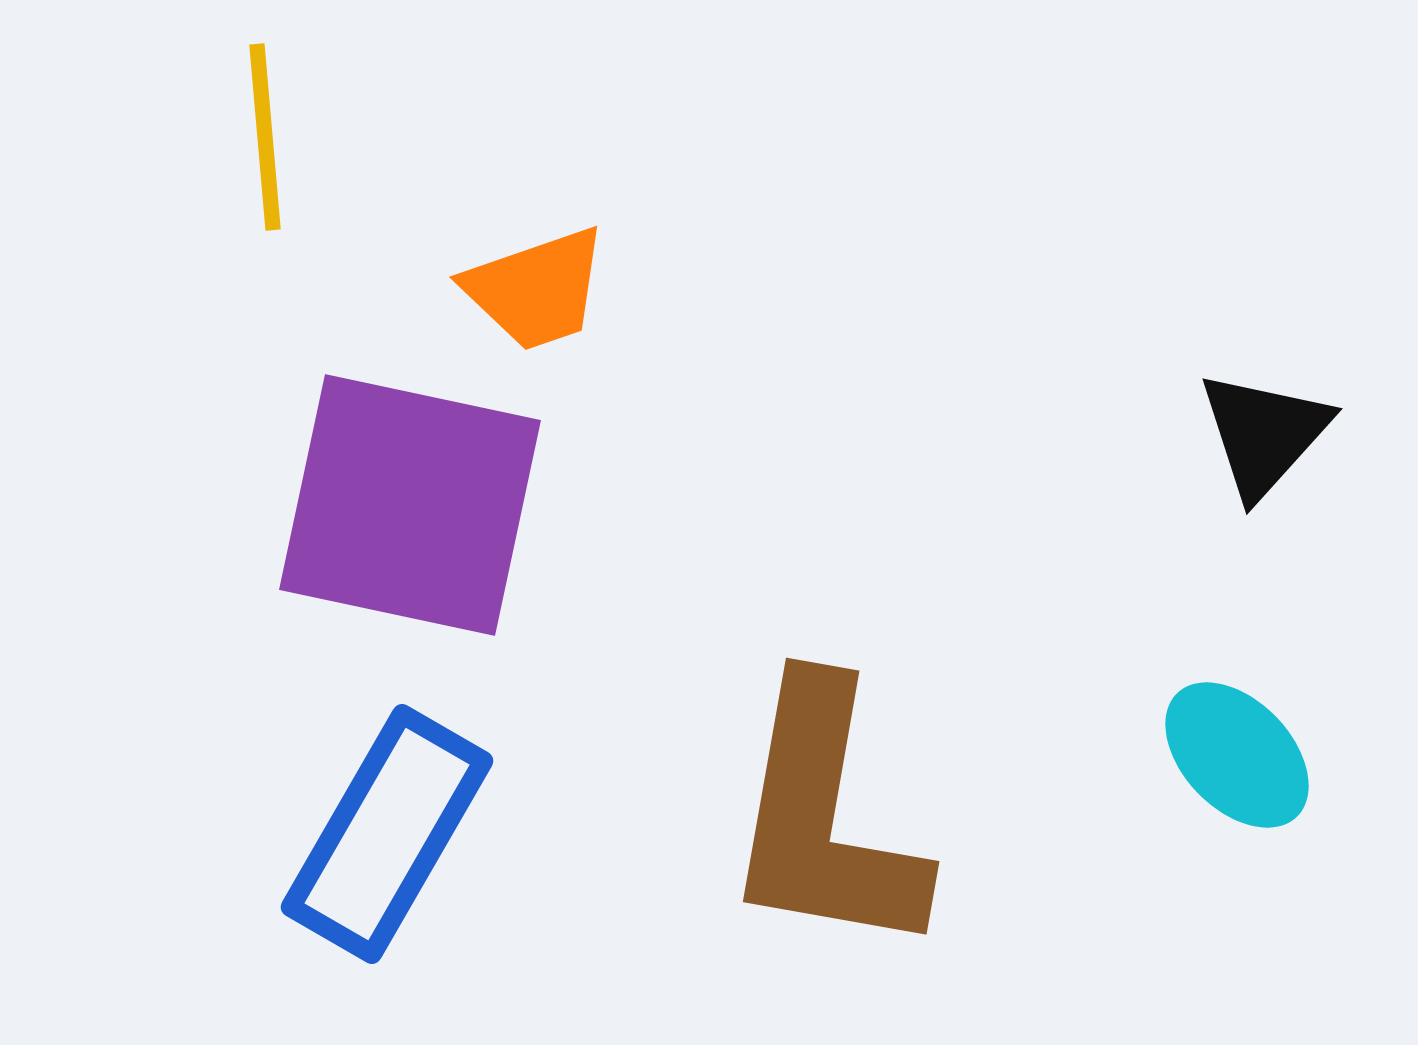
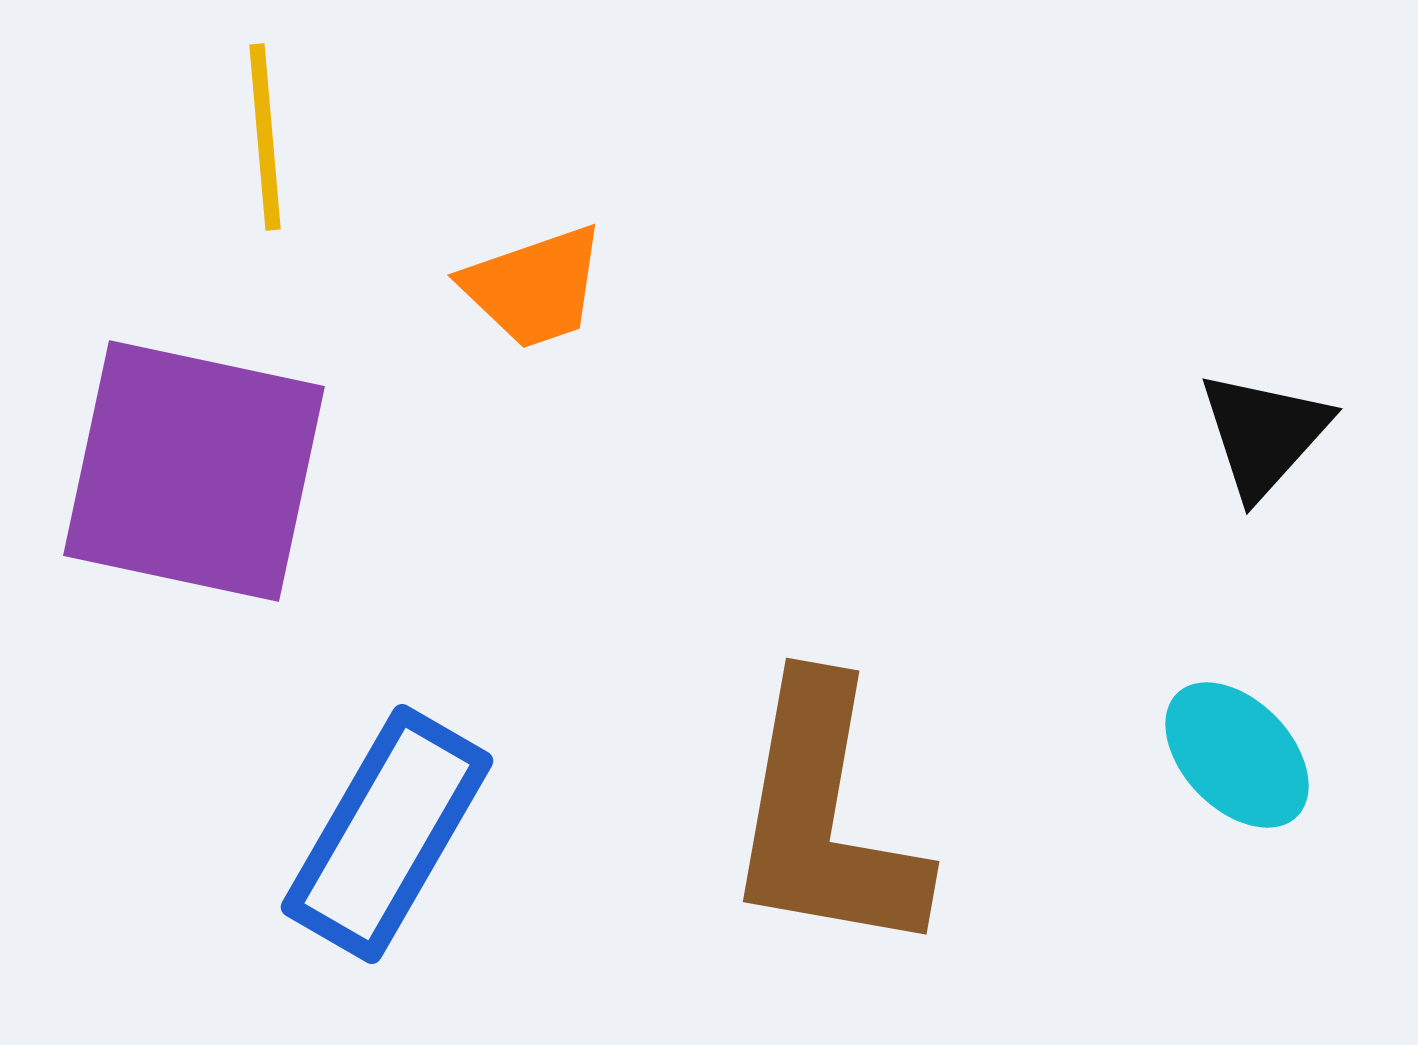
orange trapezoid: moved 2 px left, 2 px up
purple square: moved 216 px left, 34 px up
